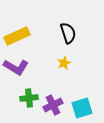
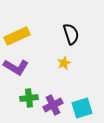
black semicircle: moved 3 px right, 1 px down
